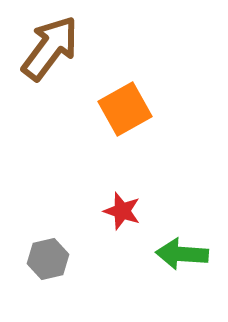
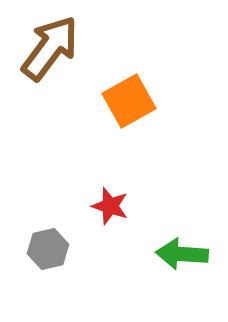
orange square: moved 4 px right, 8 px up
red star: moved 12 px left, 5 px up
gray hexagon: moved 10 px up
